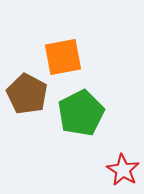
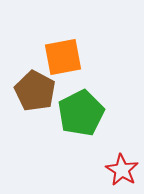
brown pentagon: moved 8 px right, 3 px up
red star: moved 1 px left
